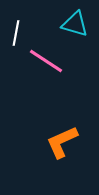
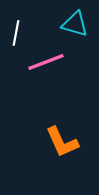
pink line: moved 1 px down; rotated 54 degrees counterclockwise
orange L-shape: rotated 90 degrees counterclockwise
